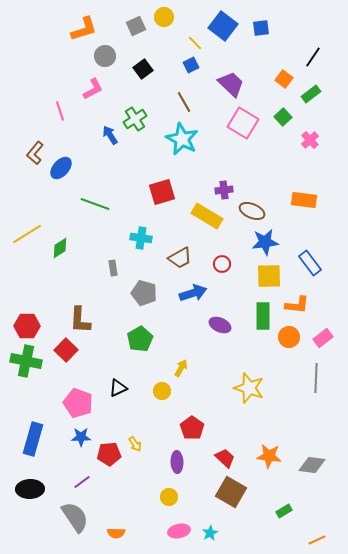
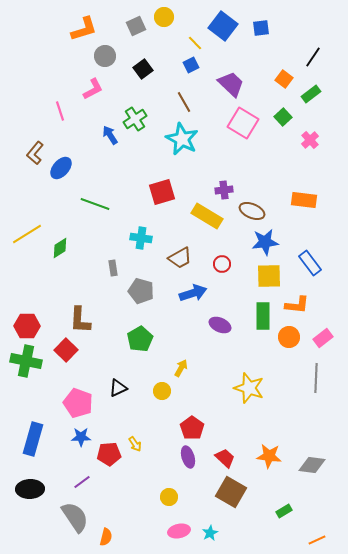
gray pentagon at (144, 293): moved 3 px left, 2 px up
purple ellipse at (177, 462): moved 11 px right, 5 px up; rotated 15 degrees counterclockwise
orange semicircle at (116, 533): moved 10 px left, 4 px down; rotated 78 degrees counterclockwise
